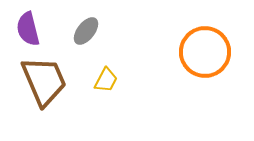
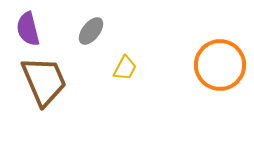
gray ellipse: moved 5 px right
orange circle: moved 15 px right, 13 px down
yellow trapezoid: moved 19 px right, 12 px up
